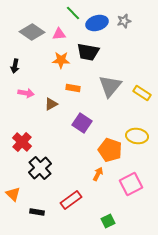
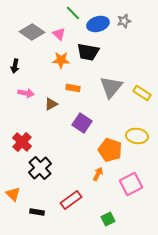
blue ellipse: moved 1 px right, 1 px down
pink triangle: rotated 48 degrees clockwise
gray triangle: moved 1 px right, 1 px down
green square: moved 2 px up
